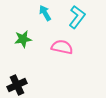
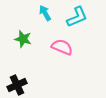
cyan L-shape: rotated 30 degrees clockwise
green star: rotated 24 degrees clockwise
pink semicircle: rotated 10 degrees clockwise
